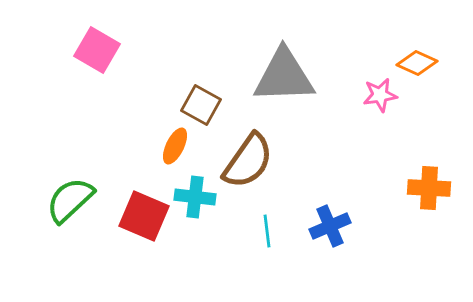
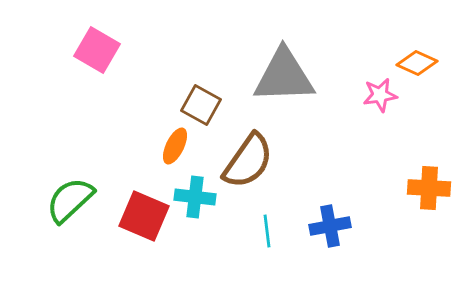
blue cross: rotated 12 degrees clockwise
